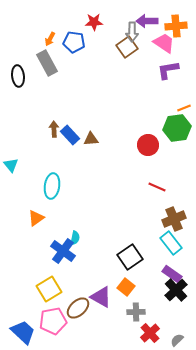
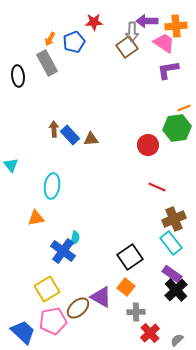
blue pentagon: rotated 30 degrees counterclockwise
orange triangle: rotated 24 degrees clockwise
yellow square: moved 2 px left
